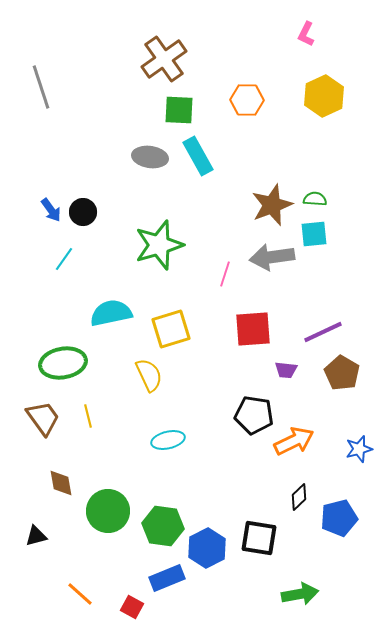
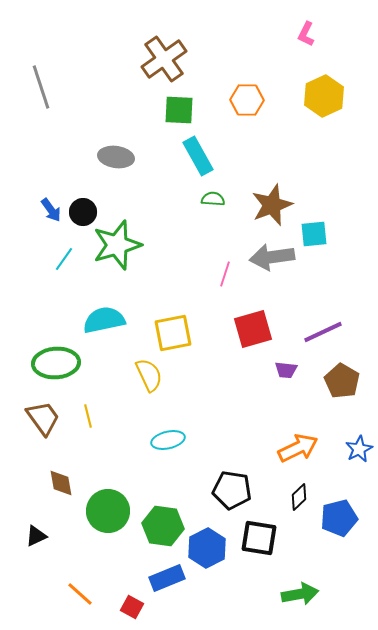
gray ellipse at (150, 157): moved 34 px left
green semicircle at (315, 199): moved 102 px left
green star at (159, 245): moved 42 px left
cyan semicircle at (111, 313): moved 7 px left, 7 px down
yellow square at (171, 329): moved 2 px right, 4 px down; rotated 6 degrees clockwise
red square at (253, 329): rotated 12 degrees counterclockwise
green ellipse at (63, 363): moved 7 px left; rotated 6 degrees clockwise
brown pentagon at (342, 373): moved 8 px down
black pentagon at (254, 415): moved 22 px left, 75 px down
orange arrow at (294, 441): moved 4 px right, 7 px down
blue star at (359, 449): rotated 12 degrees counterclockwise
black triangle at (36, 536): rotated 10 degrees counterclockwise
